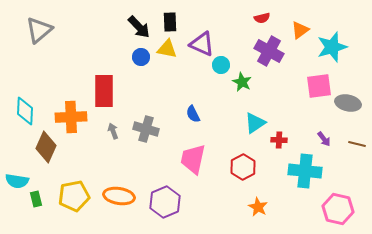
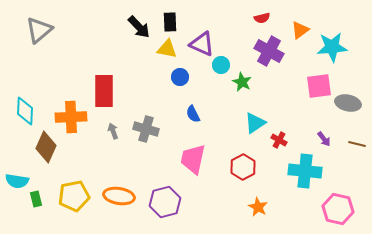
cyan star: rotated 12 degrees clockwise
blue circle: moved 39 px right, 20 px down
red cross: rotated 28 degrees clockwise
purple hexagon: rotated 8 degrees clockwise
